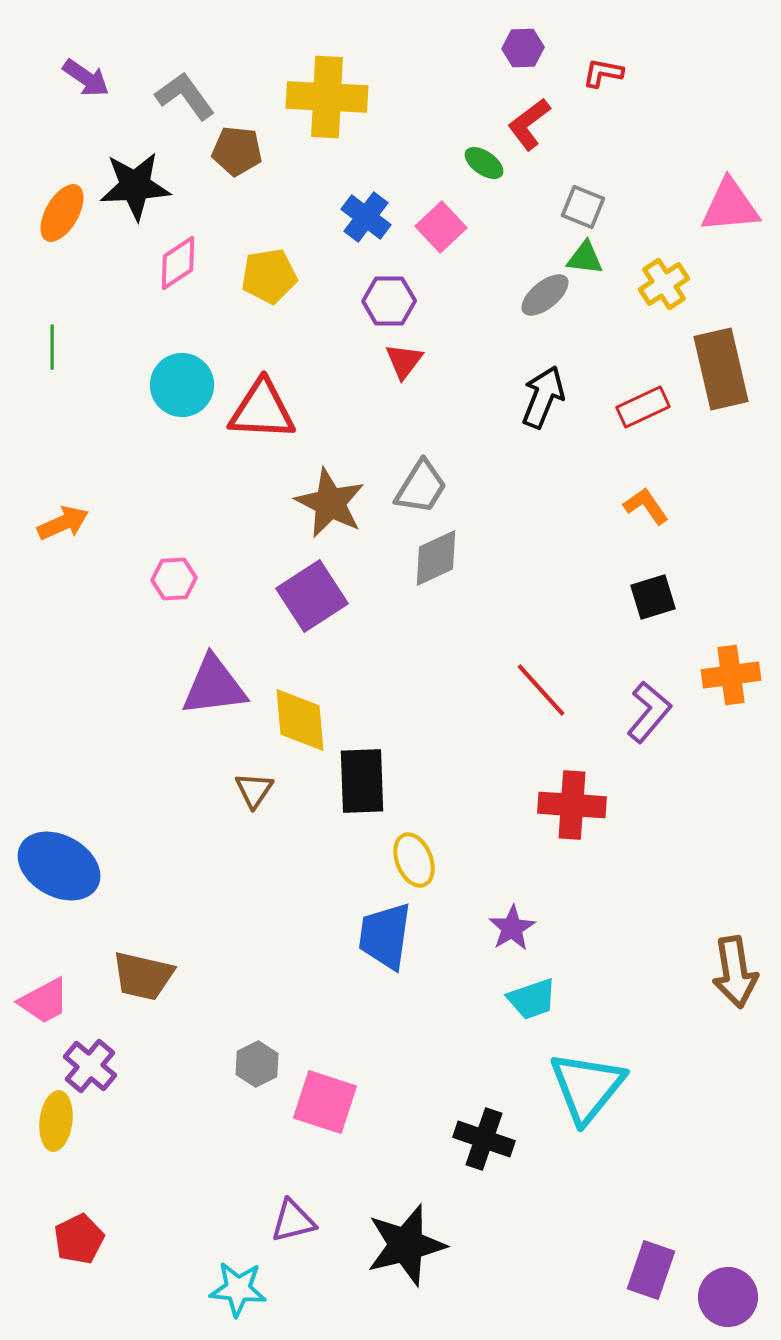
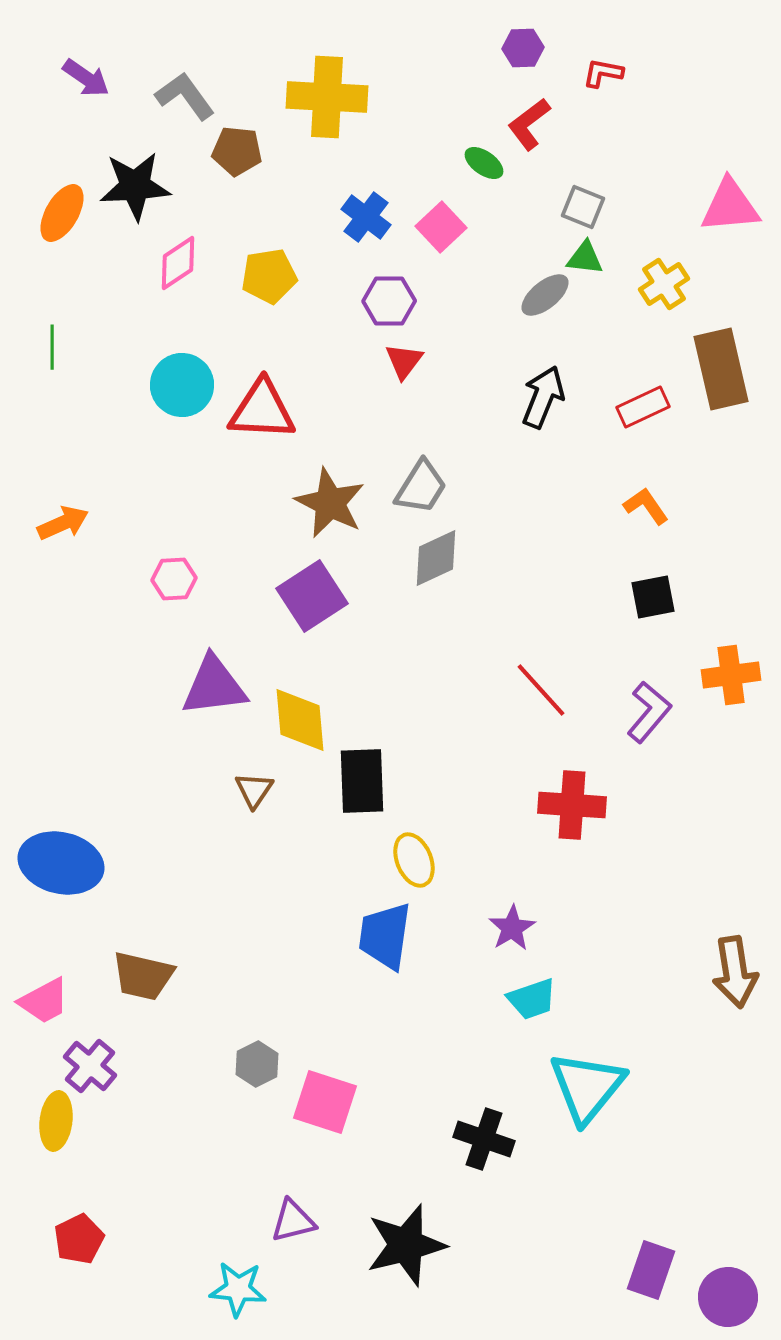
black square at (653, 597): rotated 6 degrees clockwise
blue ellipse at (59, 866): moved 2 px right, 3 px up; rotated 16 degrees counterclockwise
